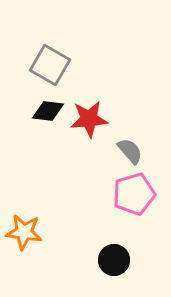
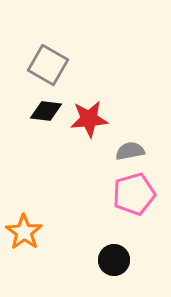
gray square: moved 2 px left
black diamond: moved 2 px left
gray semicircle: rotated 60 degrees counterclockwise
orange star: rotated 27 degrees clockwise
